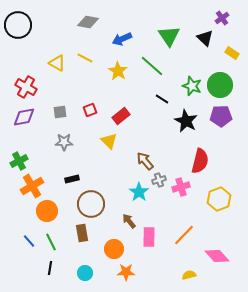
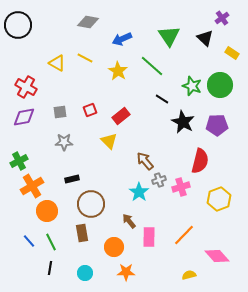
purple pentagon at (221, 116): moved 4 px left, 9 px down
black star at (186, 121): moved 3 px left, 1 px down
orange circle at (114, 249): moved 2 px up
